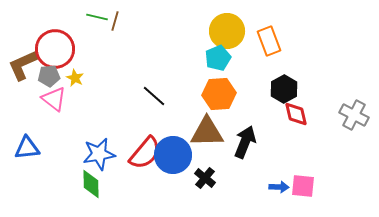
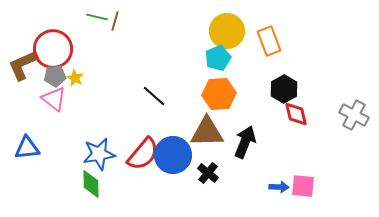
red circle: moved 2 px left
gray pentagon: moved 6 px right
red semicircle: moved 2 px left, 1 px down
black cross: moved 3 px right, 5 px up
